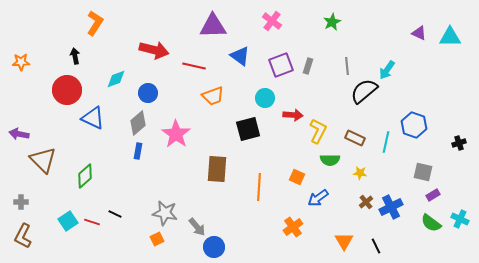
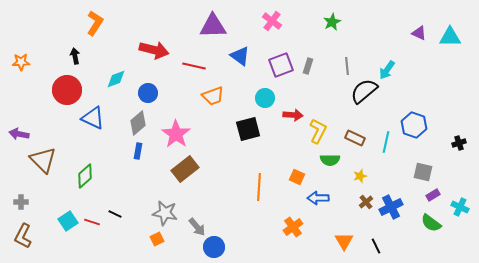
brown rectangle at (217, 169): moved 32 px left; rotated 48 degrees clockwise
yellow star at (360, 173): moved 3 px down; rotated 24 degrees counterclockwise
blue arrow at (318, 198): rotated 35 degrees clockwise
cyan cross at (460, 219): moved 12 px up
